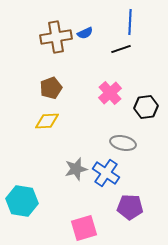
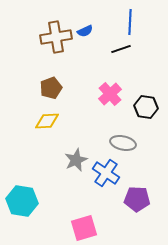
blue semicircle: moved 2 px up
pink cross: moved 1 px down
black hexagon: rotated 15 degrees clockwise
gray star: moved 9 px up; rotated 10 degrees counterclockwise
purple pentagon: moved 7 px right, 8 px up
